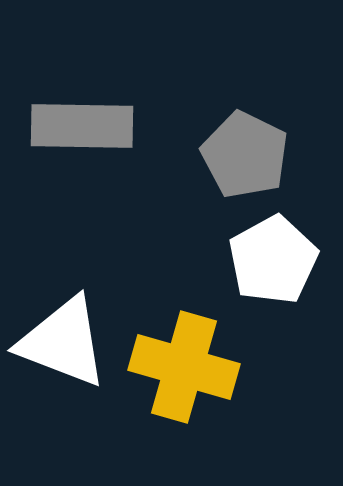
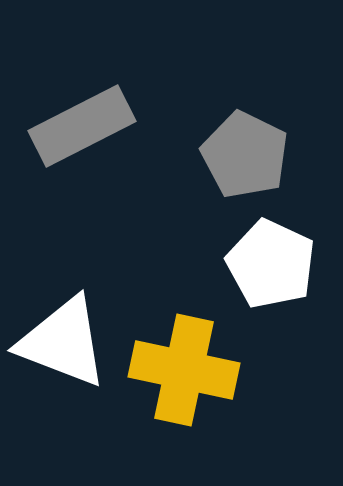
gray rectangle: rotated 28 degrees counterclockwise
white pentagon: moved 2 px left, 4 px down; rotated 18 degrees counterclockwise
yellow cross: moved 3 px down; rotated 4 degrees counterclockwise
